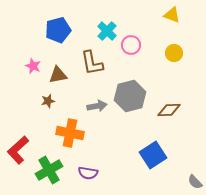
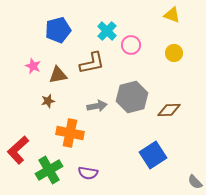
brown L-shape: rotated 92 degrees counterclockwise
gray hexagon: moved 2 px right, 1 px down
